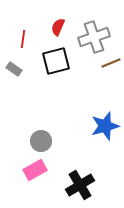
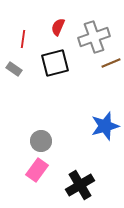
black square: moved 1 px left, 2 px down
pink rectangle: moved 2 px right; rotated 25 degrees counterclockwise
